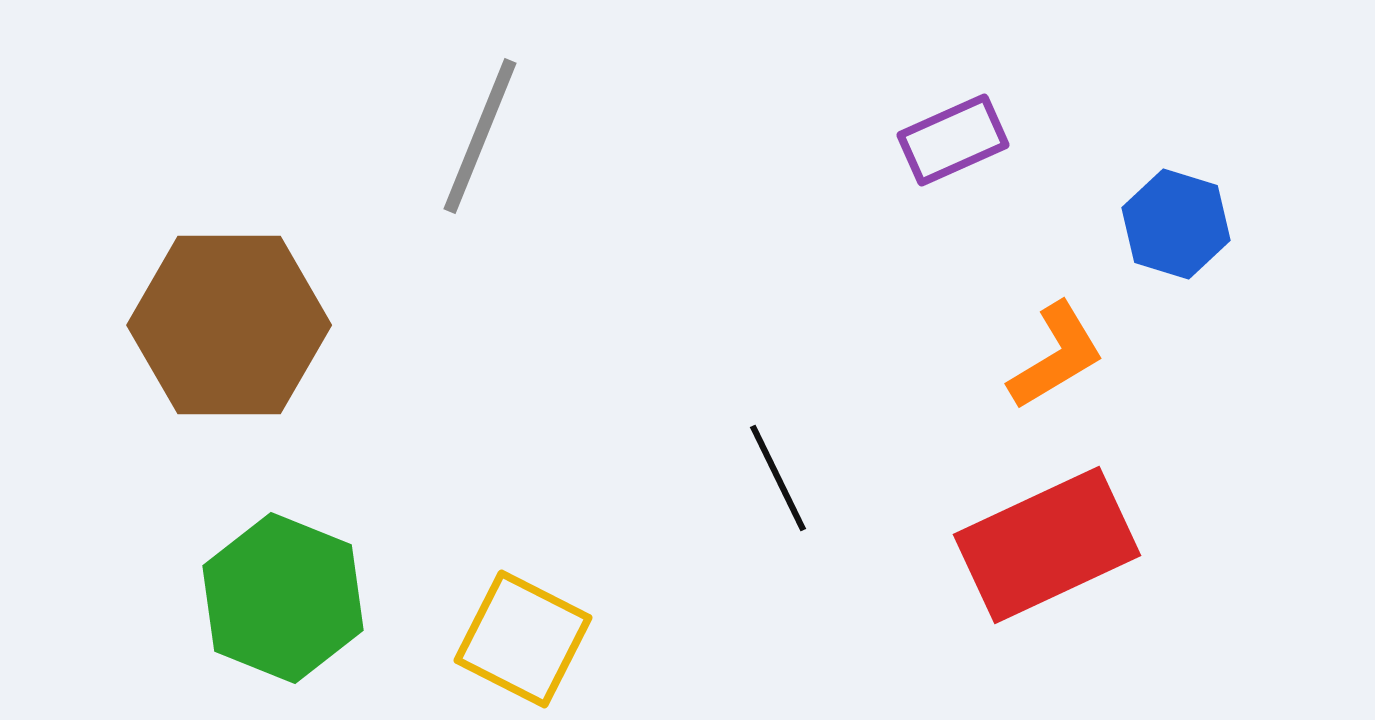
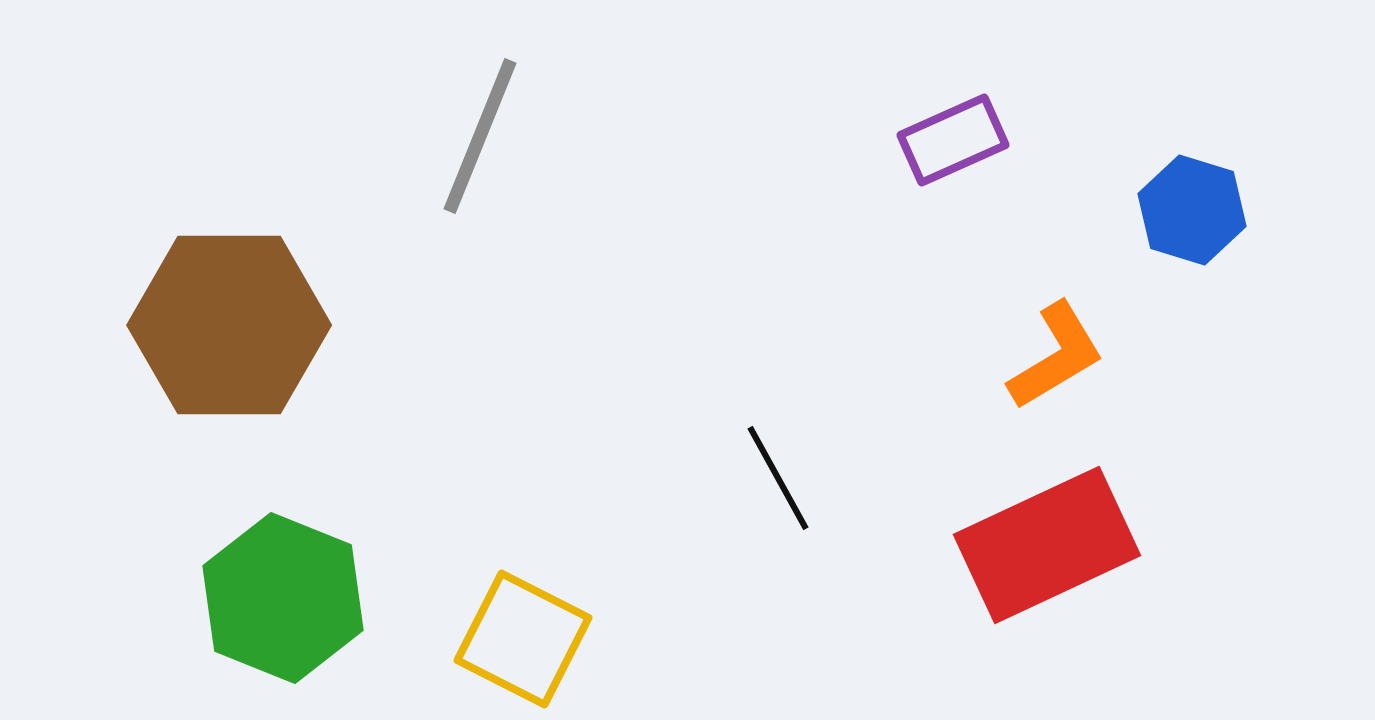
blue hexagon: moved 16 px right, 14 px up
black line: rotated 3 degrees counterclockwise
